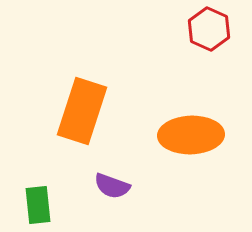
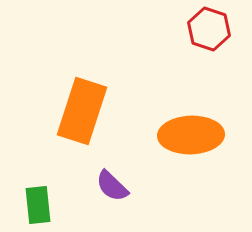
red hexagon: rotated 6 degrees counterclockwise
purple semicircle: rotated 24 degrees clockwise
